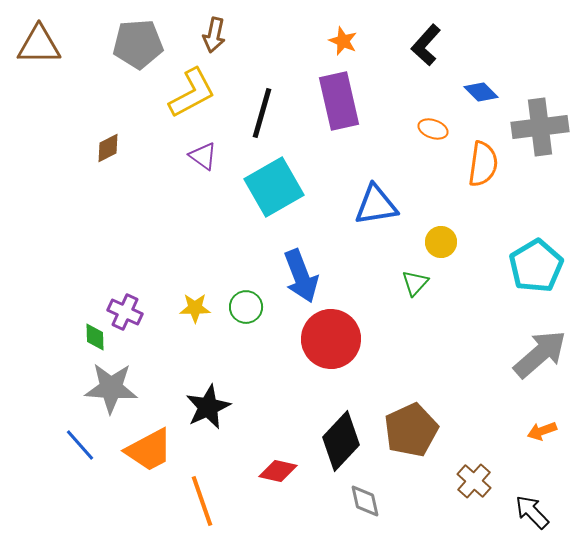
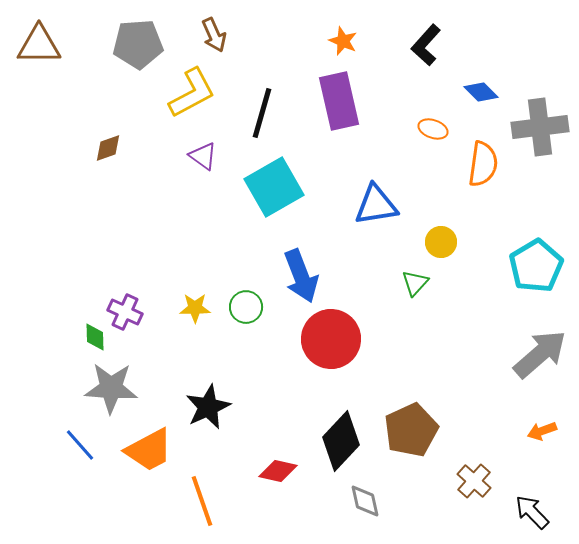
brown arrow: rotated 36 degrees counterclockwise
brown diamond: rotated 8 degrees clockwise
